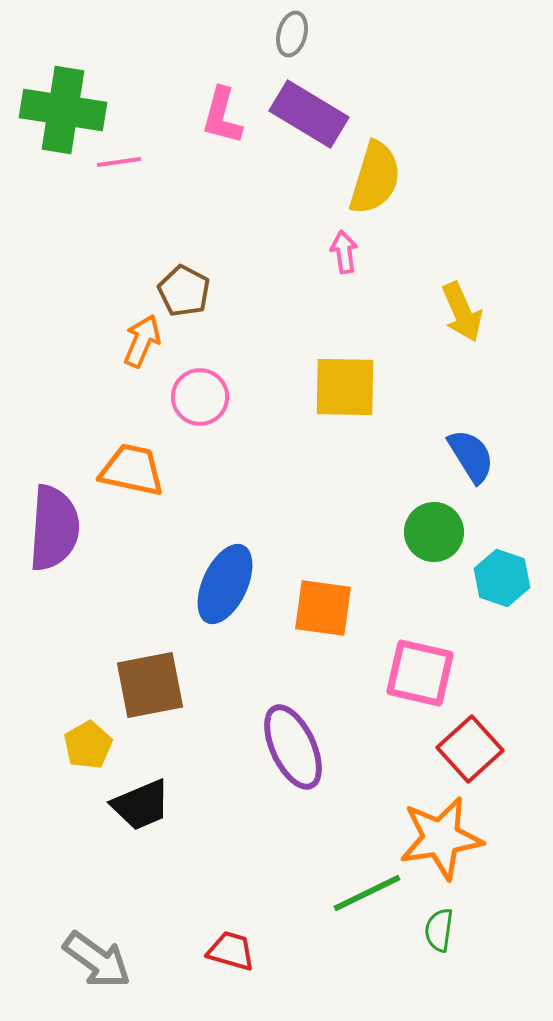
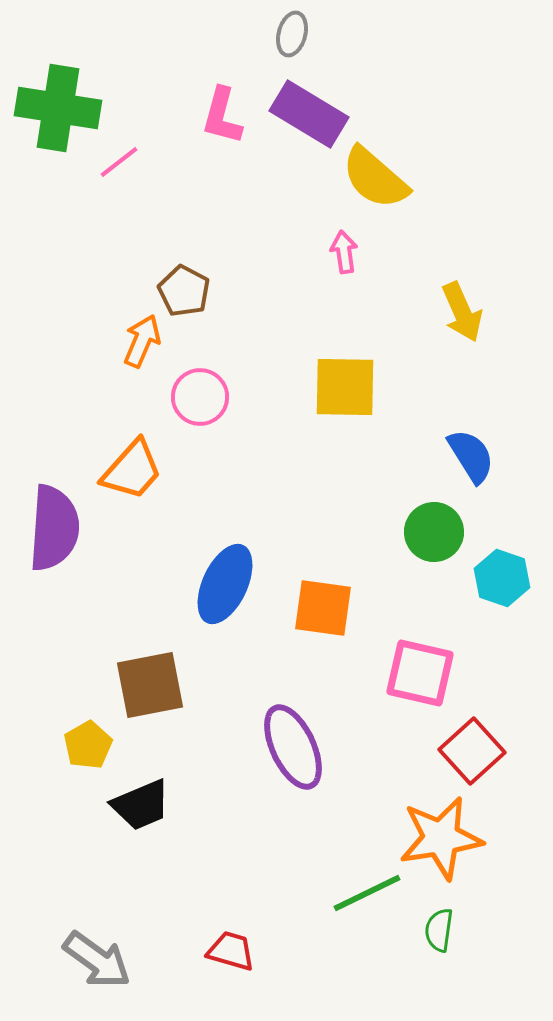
green cross: moved 5 px left, 2 px up
pink line: rotated 30 degrees counterclockwise
yellow semicircle: rotated 114 degrees clockwise
orange trapezoid: rotated 120 degrees clockwise
red square: moved 2 px right, 2 px down
